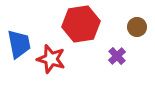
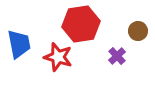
brown circle: moved 1 px right, 4 px down
red star: moved 7 px right, 2 px up
